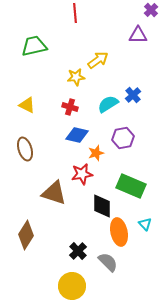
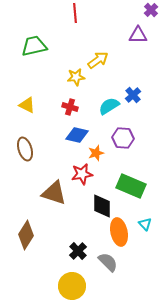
cyan semicircle: moved 1 px right, 2 px down
purple hexagon: rotated 15 degrees clockwise
